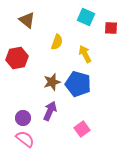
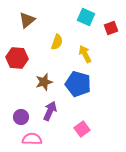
brown triangle: rotated 42 degrees clockwise
red square: rotated 24 degrees counterclockwise
red hexagon: rotated 15 degrees clockwise
brown star: moved 8 px left
purple circle: moved 2 px left, 1 px up
pink semicircle: moved 7 px right; rotated 36 degrees counterclockwise
